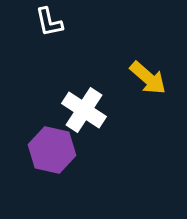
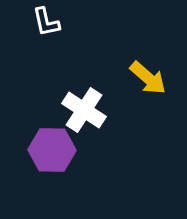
white L-shape: moved 3 px left
purple hexagon: rotated 12 degrees counterclockwise
